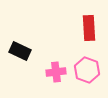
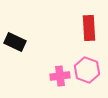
black rectangle: moved 5 px left, 9 px up
pink cross: moved 4 px right, 4 px down
